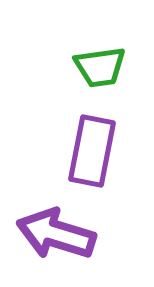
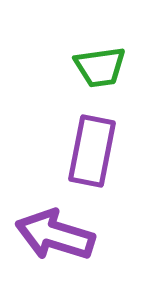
purple arrow: moved 1 px left, 1 px down
